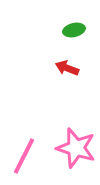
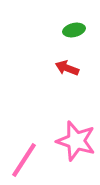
pink star: moved 7 px up
pink line: moved 4 px down; rotated 6 degrees clockwise
